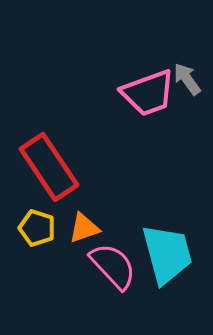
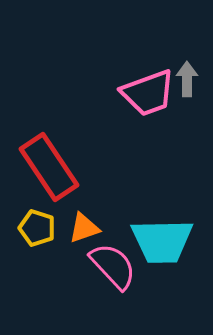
gray arrow: rotated 36 degrees clockwise
cyan trapezoid: moved 5 px left, 13 px up; rotated 104 degrees clockwise
